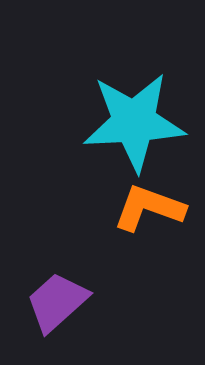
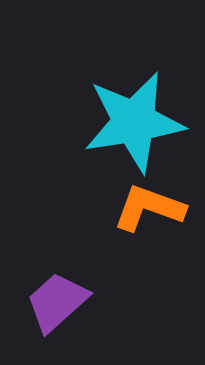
cyan star: rotated 6 degrees counterclockwise
